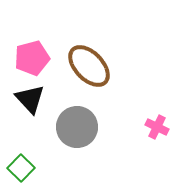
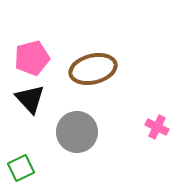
brown ellipse: moved 4 px right, 3 px down; rotated 60 degrees counterclockwise
gray circle: moved 5 px down
green square: rotated 20 degrees clockwise
